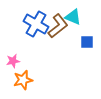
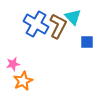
cyan triangle: rotated 24 degrees clockwise
brown L-shape: rotated 25 degrees counterclockwise
pink star: moved 3 px down
orange star: moved 1 px down; rotated 12 degrees counterclockwise
